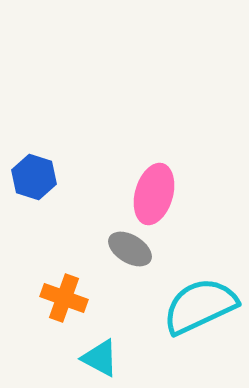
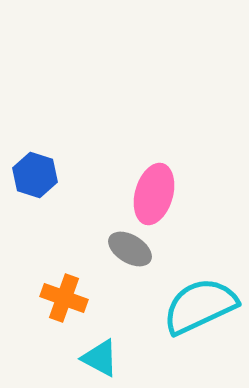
blue hexagon: moved 1 px right, 2 px up
